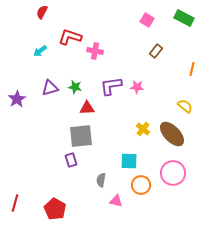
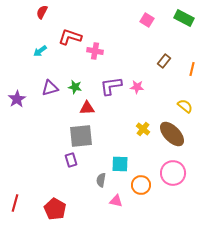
brown rectangle: moved 8 px right, 10 px down
cyan square: moved 9 px left, 3 px down
